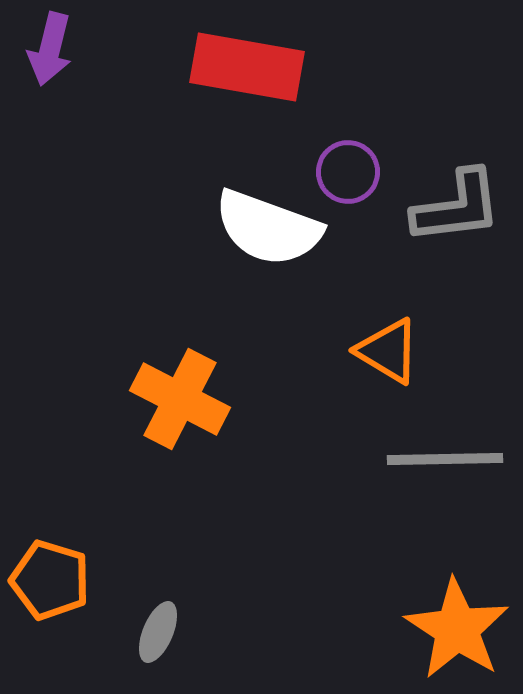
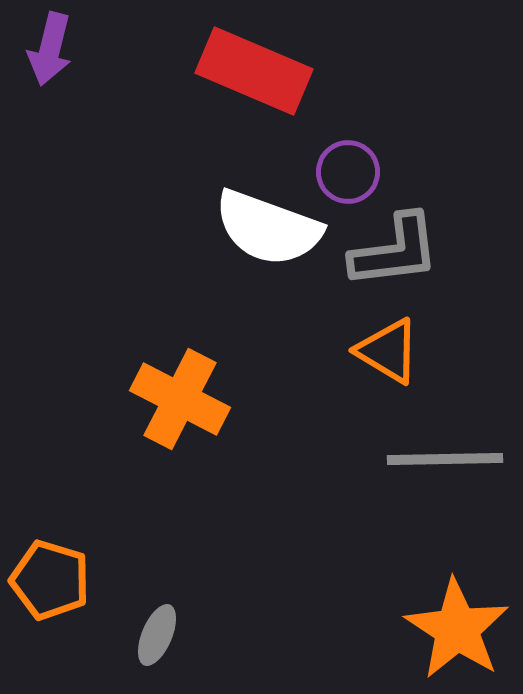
red rectangle: moved 7 px right, 4 px down; rotated 13 degrees clockwise
gray L-shape: moved 62 px left, 44 px down
gray ellipse: moved 1 px left, 3 px down
